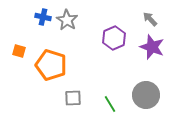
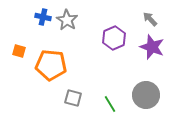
orange pentagon: rotated 12 degrees counterclockwise
gray square: rotated 18 degrees clockwise
